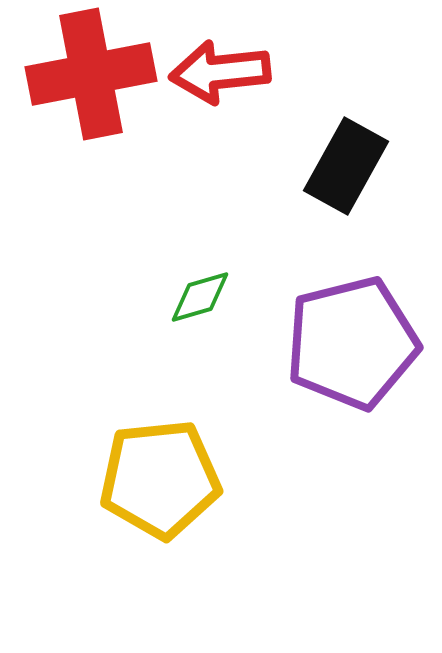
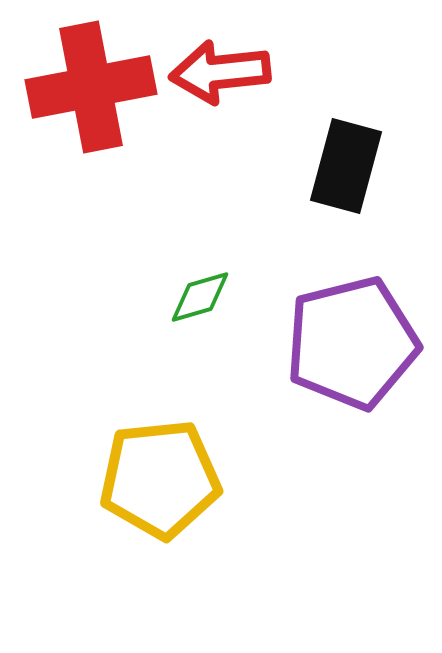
red cross: moved 13 px down
black rectangle: rotated 14 degrees counterclockwise
